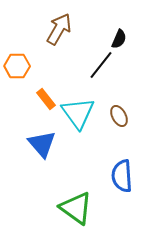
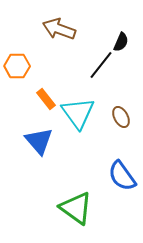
brown arrow: rotated 100 degrees counterclockwise
black semicircle: moved 2 px right, 3 px down
brown ellipse: moved 2 px right, 1 px down
blue triangle: moved 3 px left, 3 px up
blue semicircle: rotated 32 degrees counterclockwise
